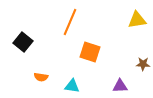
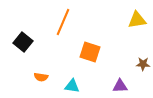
orange line: moved 7 px left
